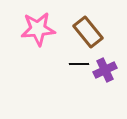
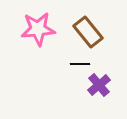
black line: moved 1 px right
purple cross: moved 6 px left, 15 px down; rotated 15 degrees counterclockwise
